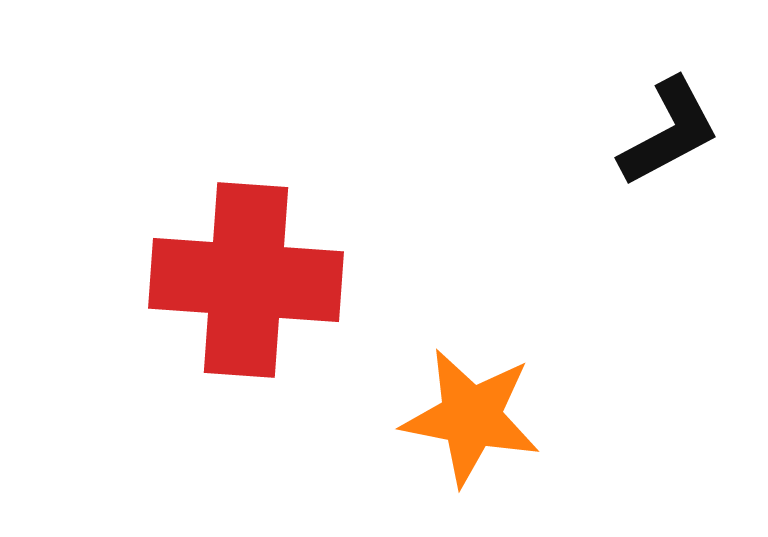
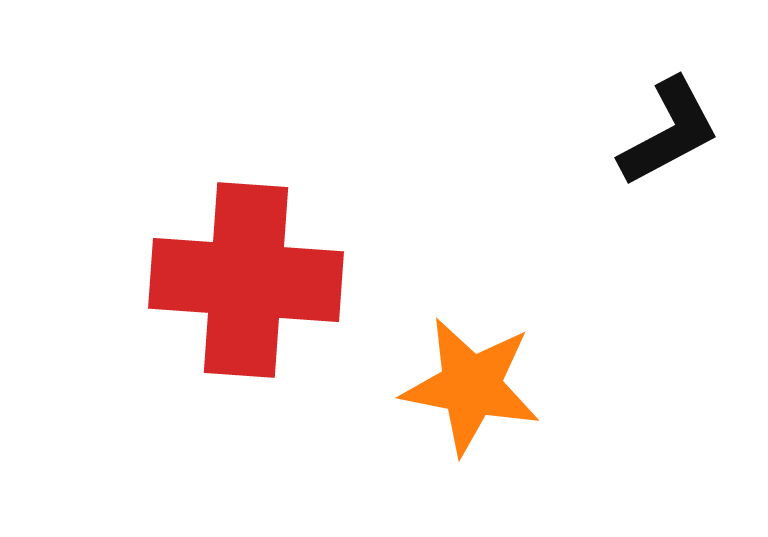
orange star: moved 31 px up
